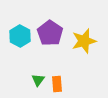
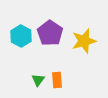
cyan hexagon: moved 1 px right
orange rectangle: moved 4 px up
